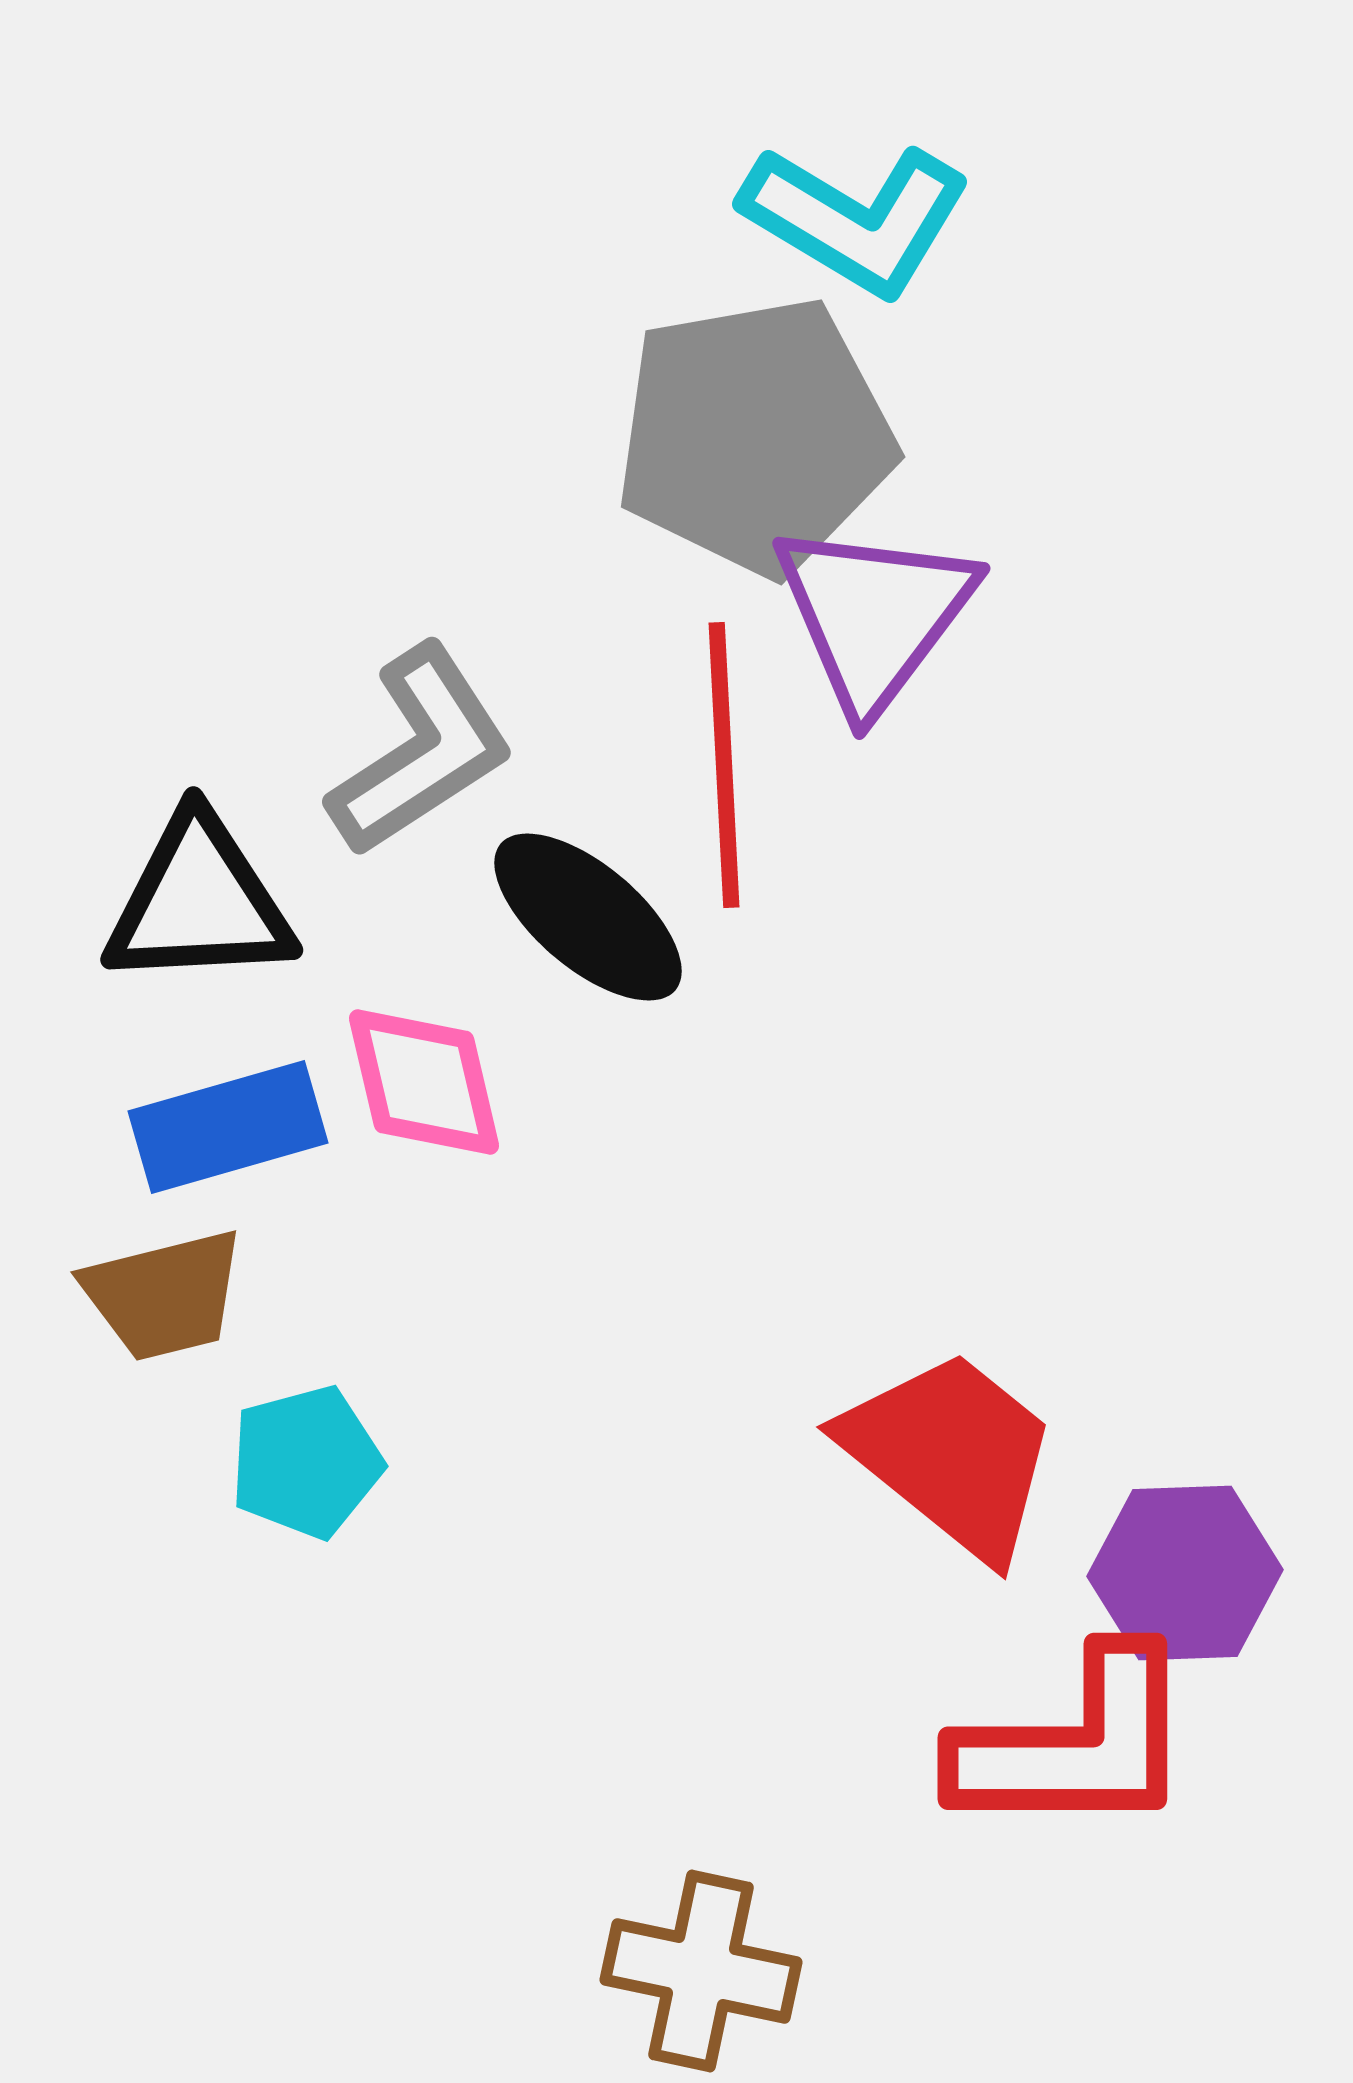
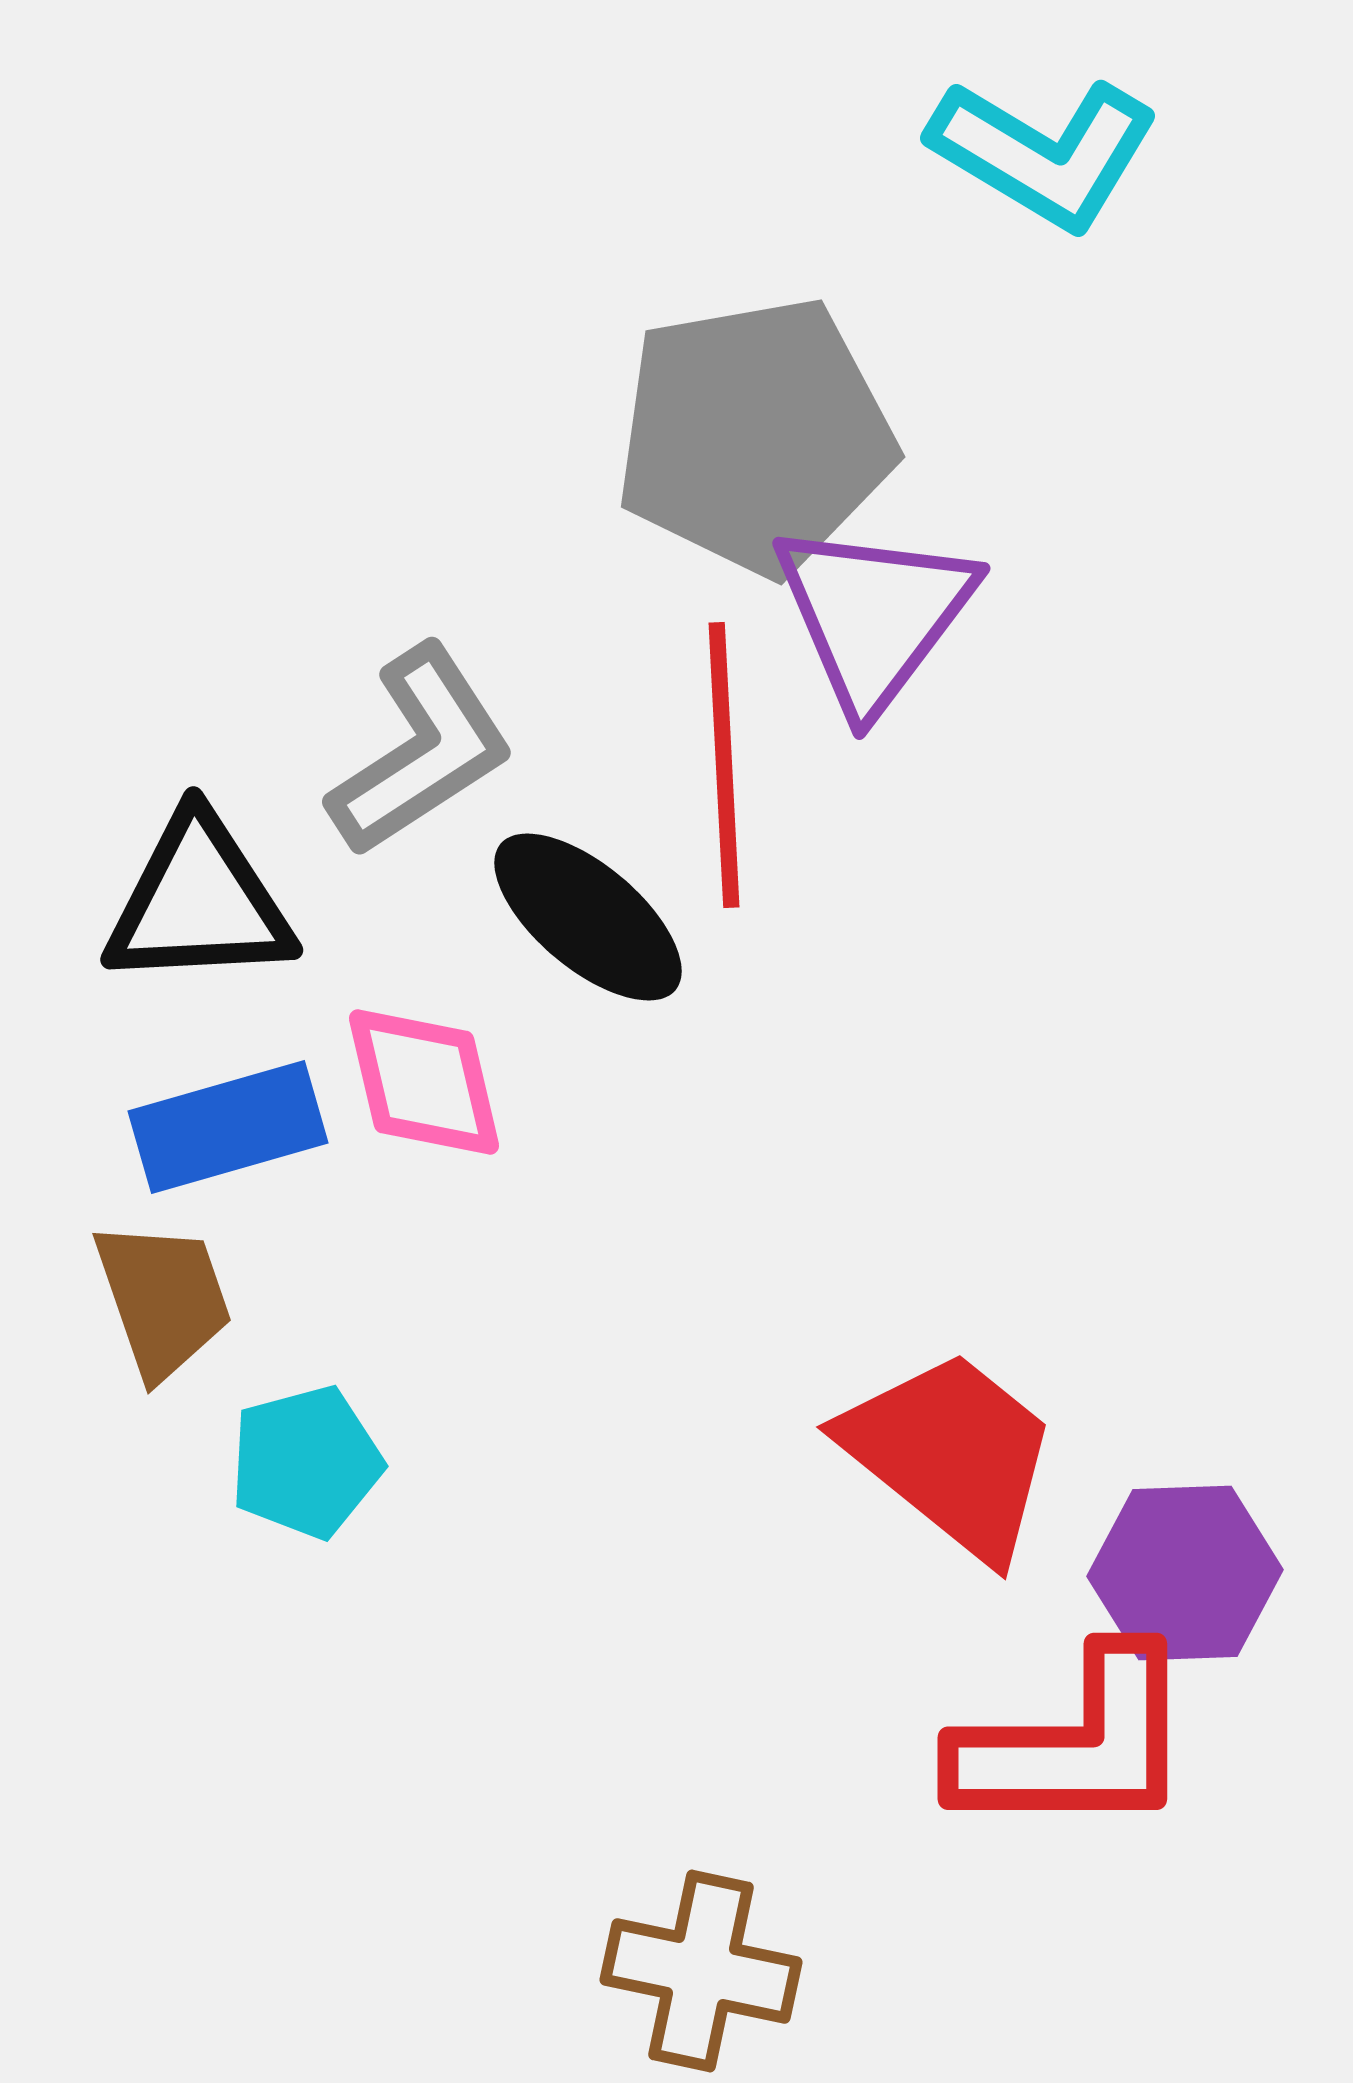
cyan L-shape: moved 188 px right, 66 px up
brown trapezoid: moved 1 px left, 4 px down; rotated 95 degrees counterclockwise
